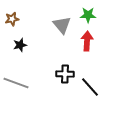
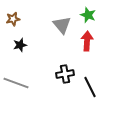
green star: rotated 21 degrees clockwise
brown star: moved 1 px right
black cross: rotated 12 degrees counterclockwise
black line: rotated 15 degrees clockwise
